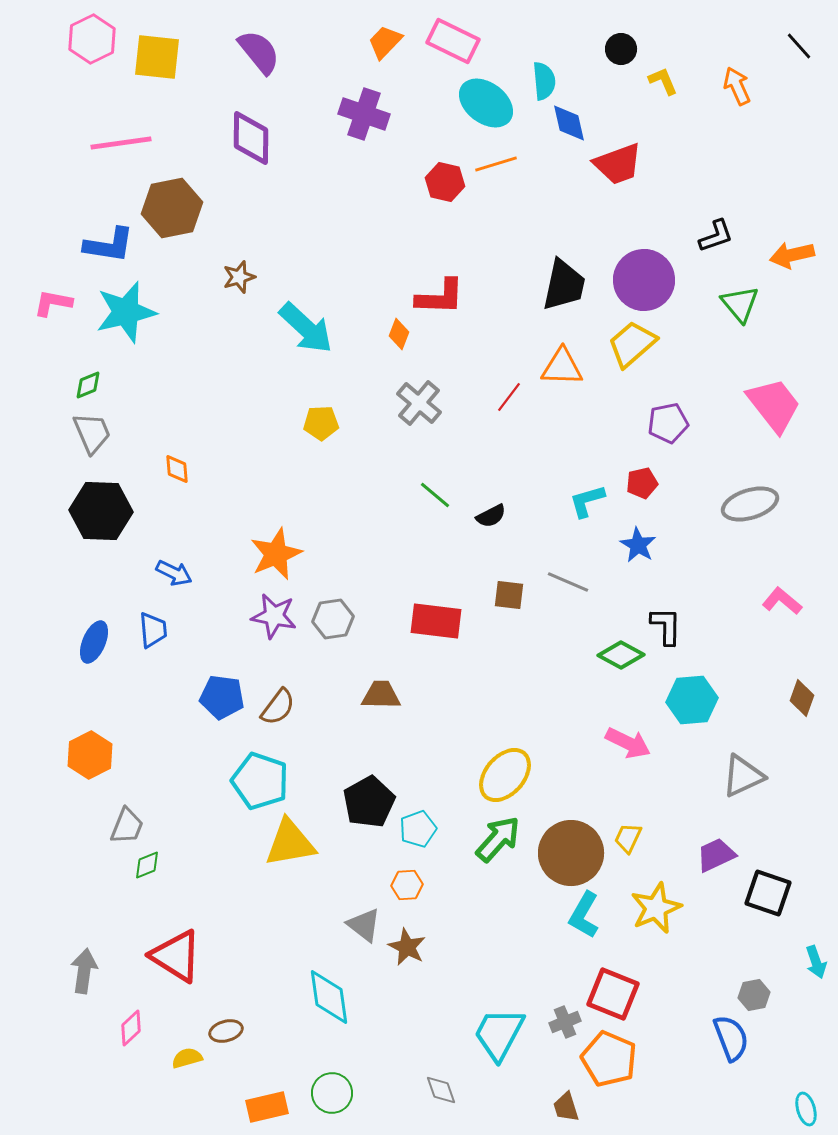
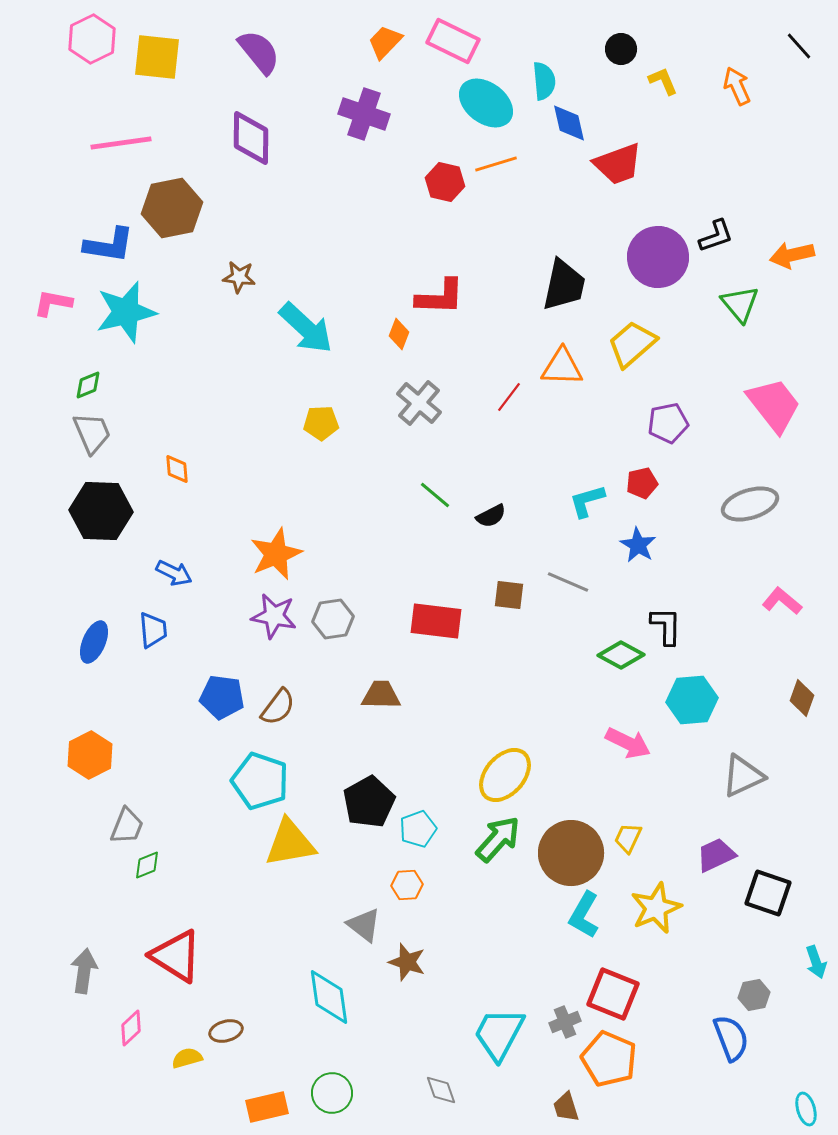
brown star at (239, 277): rotated 24 degrees clockwise
purple circle at (644, 280): moved 14 px right, 23 px up
brown star at (407, 947): moved 15 px down; rotated 9 degrees counterclockwise
